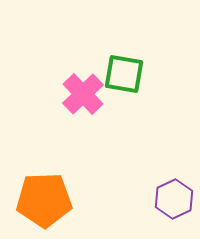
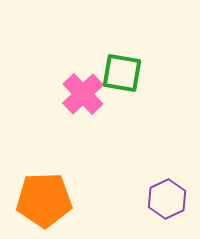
green square: moved 2 px left, 1 px up
purple hexagon: moved 7 px left
